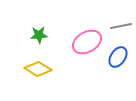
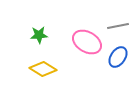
gray line: moved 3 px left
pink ellipse: rotated 60 degrees clockwise
yellow diamond: moved 5 px right
